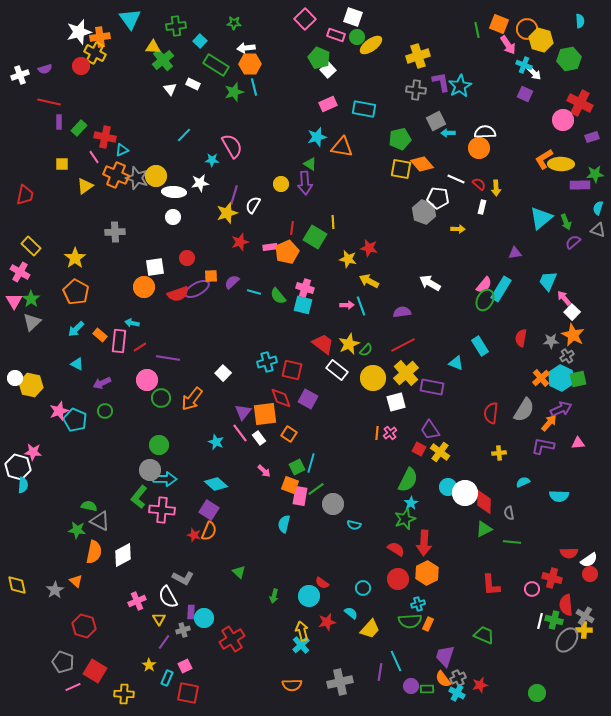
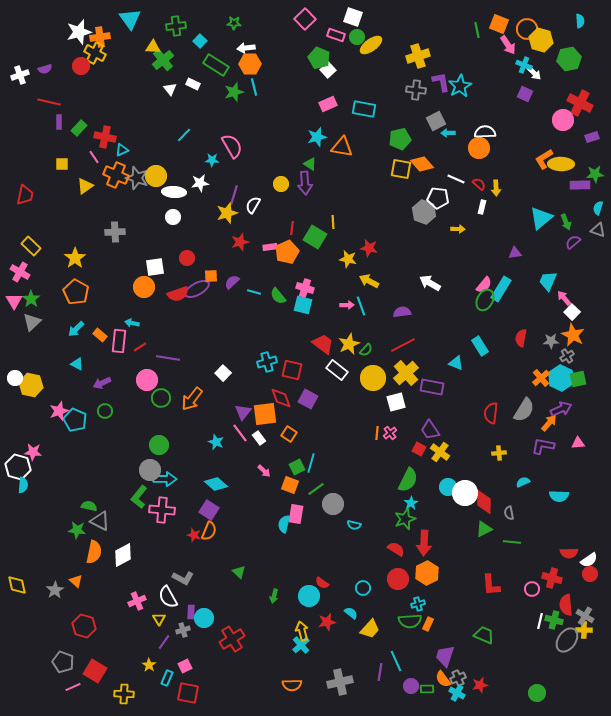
pink rectangle at (300, 496): moved 4 px left, 18 px down
